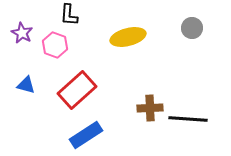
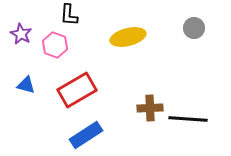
gray circle: moved 2 px right
purple star: moved 1 px left, 1 px down
red rectangle: rotated 12 degrees clockwise
